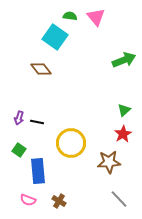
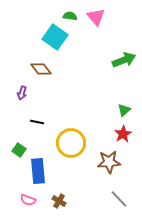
purple arrow: moved 3 px right, 25 px up
